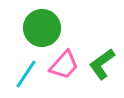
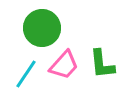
green L-shape: rotated 60 degrees counterclockwise
